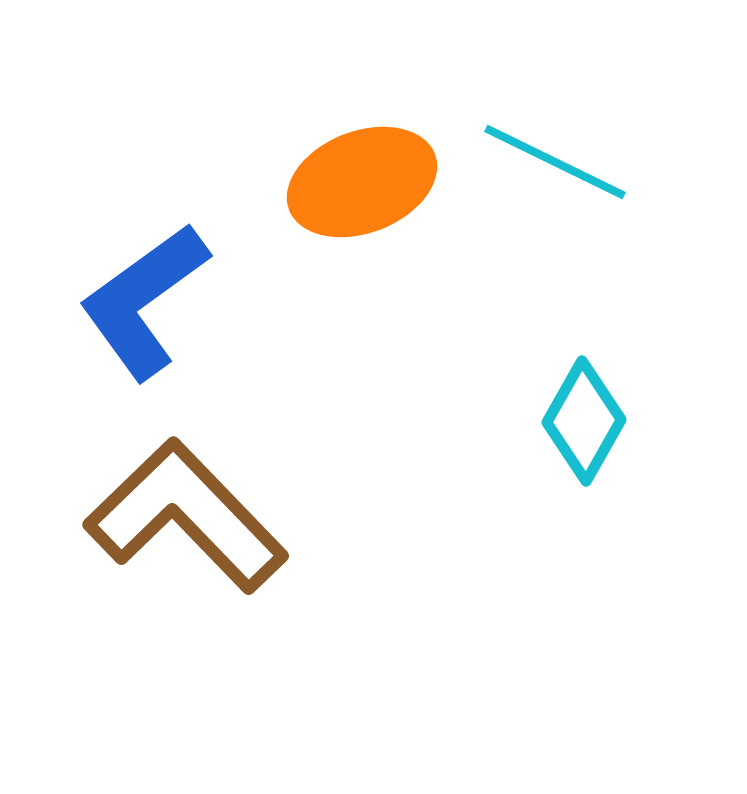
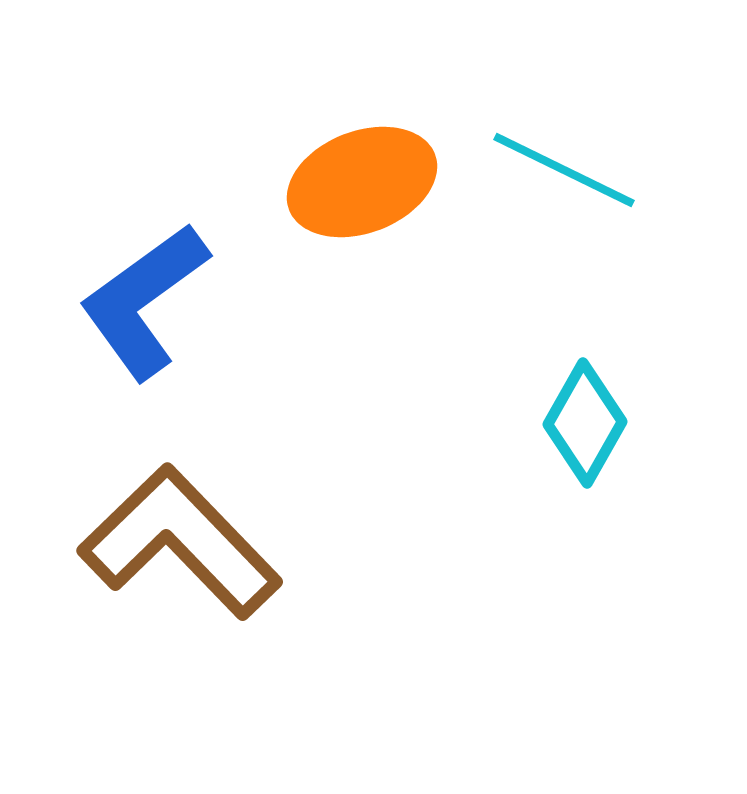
cyan line: moved 9 px right, 8 px down
cyan diamond: moved 1 px right, 2 px down
brown L-shape: moved 6 px left, 26 px down
